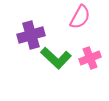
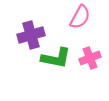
green L-shape: rotated 32 degrees counterclockwise
